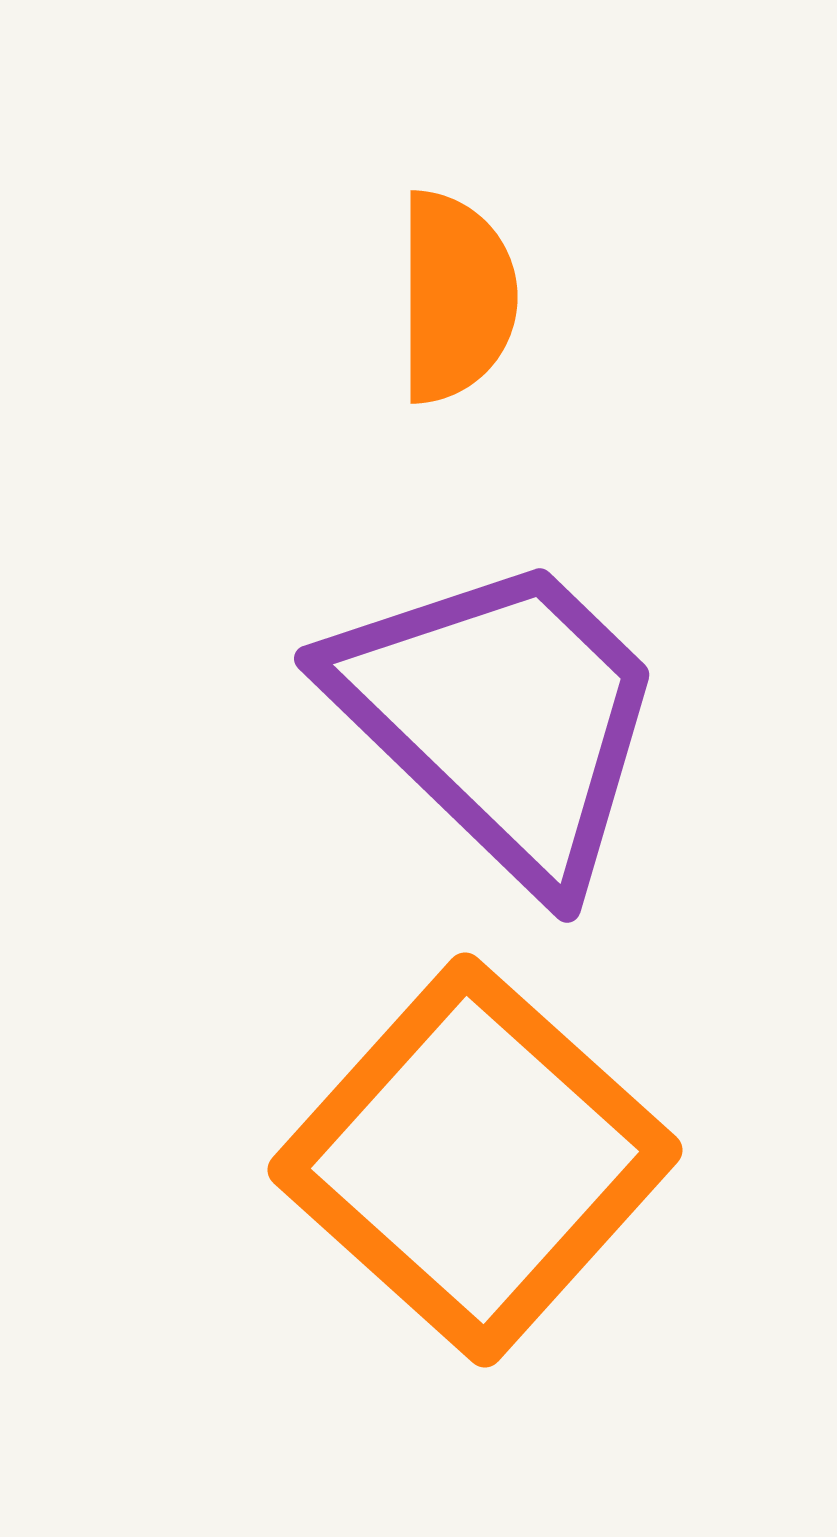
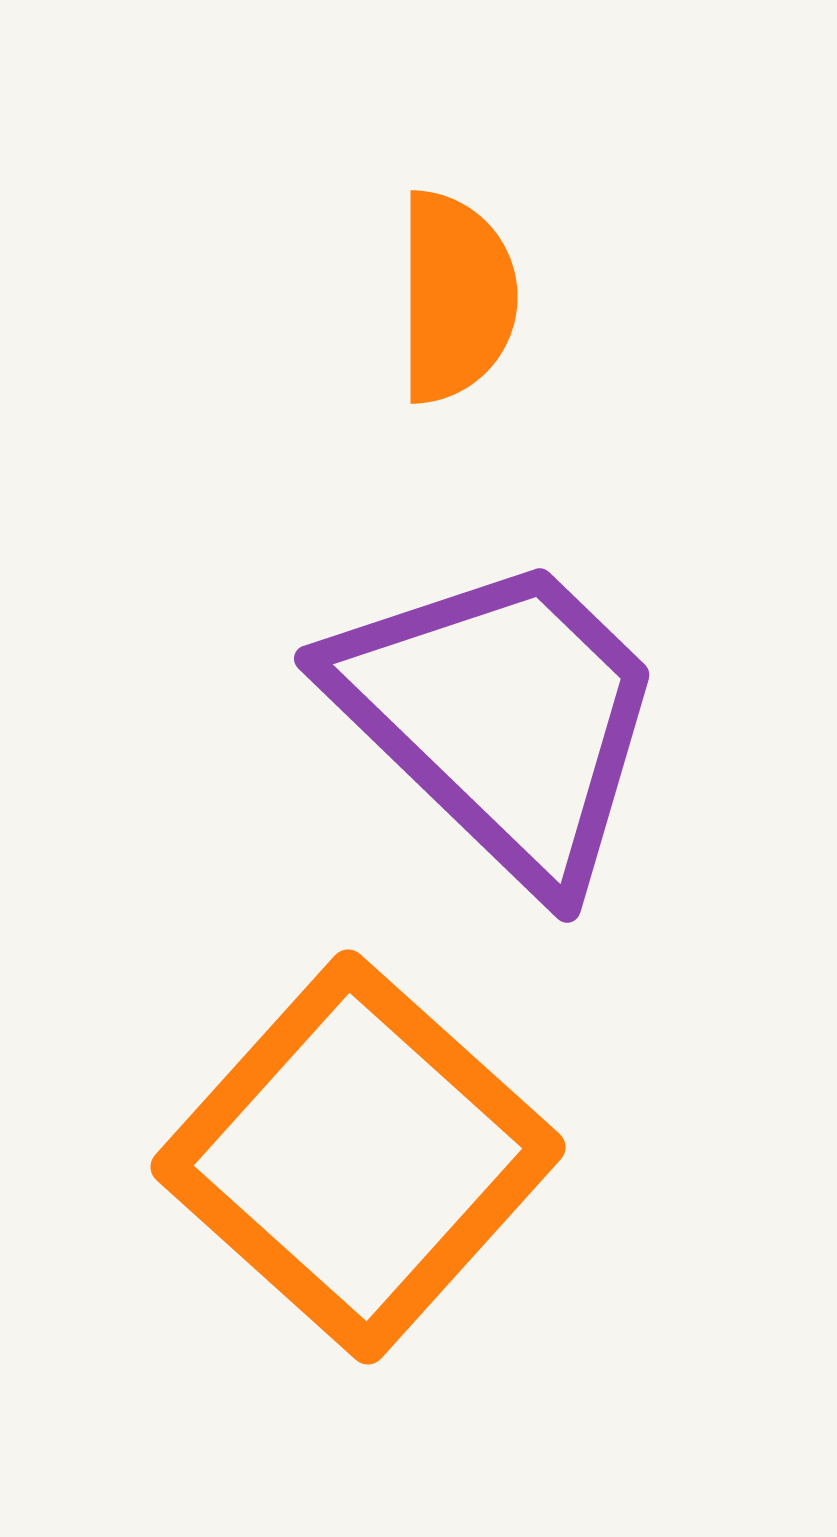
orange square: moved 117 px left, 3 px up
